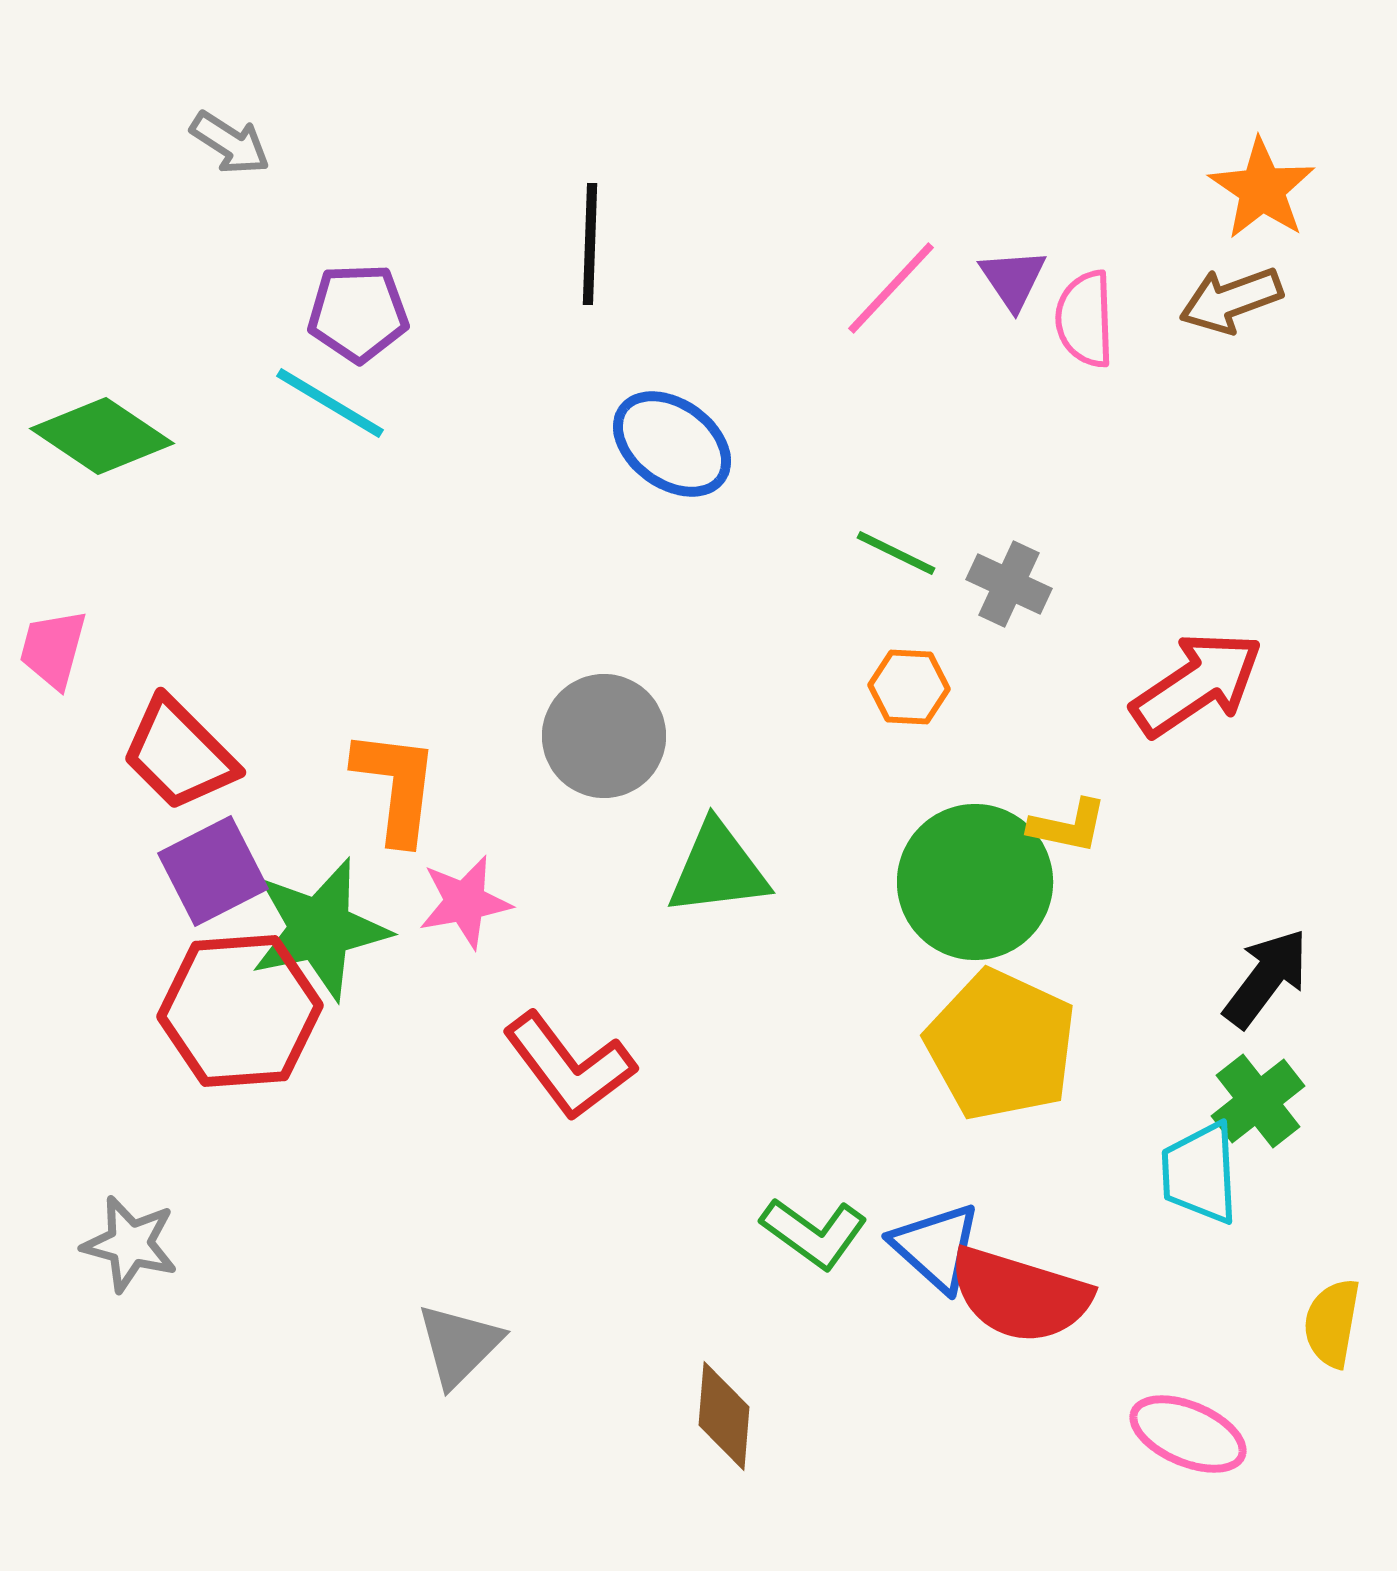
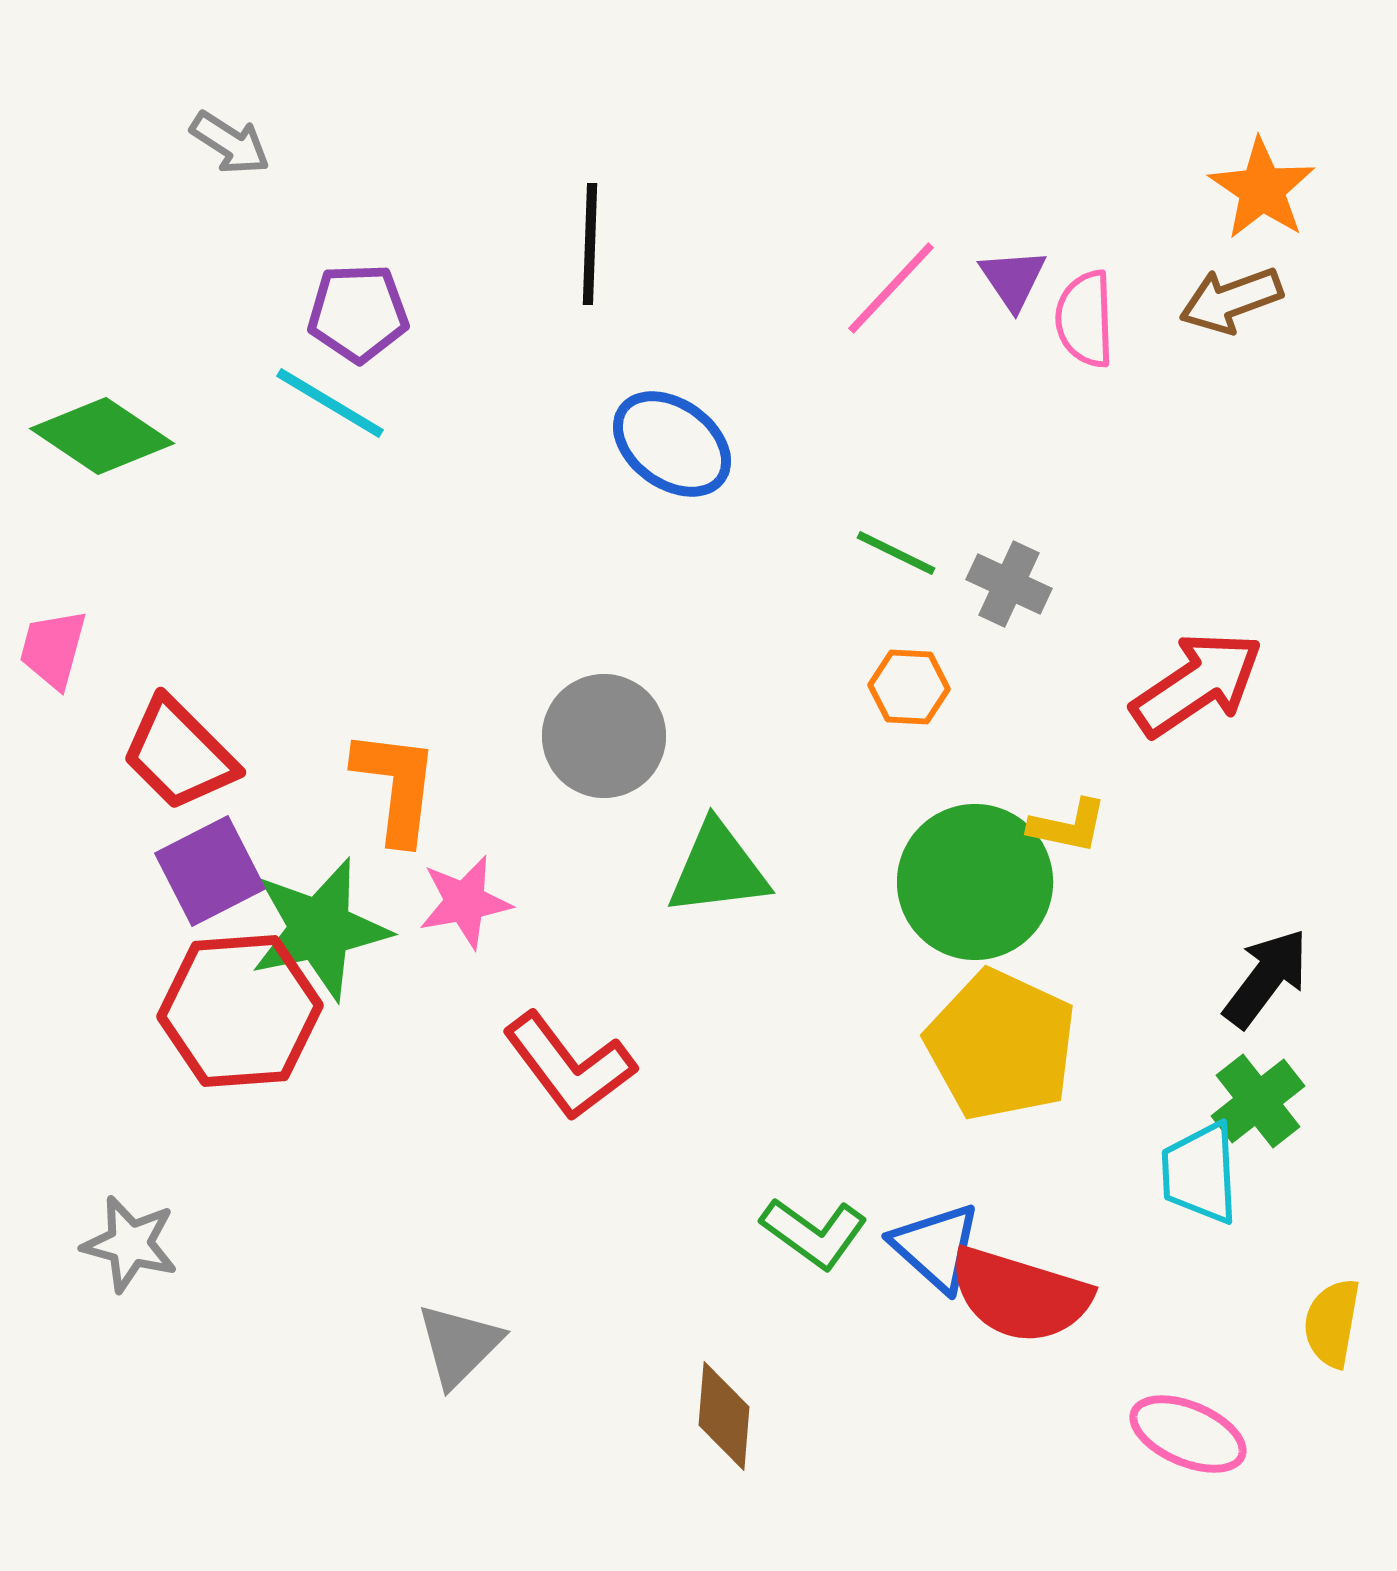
purple square: moved 3 px left
